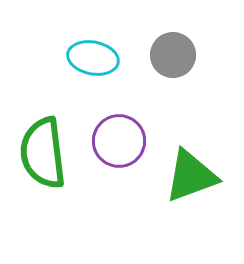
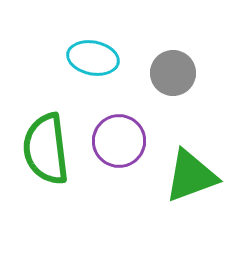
gray circle: moved 18 px down
green semicircle: moved 3 px right, 4 px up
